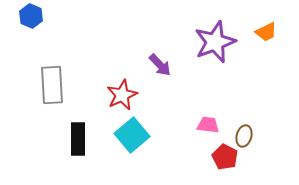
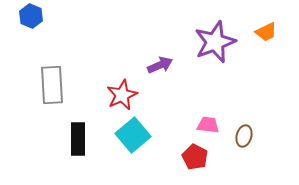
purple arrow: rotated 70 degrees counterclockwise
cyan square: moved 1 px right
red pentagon: moved 30 px left
